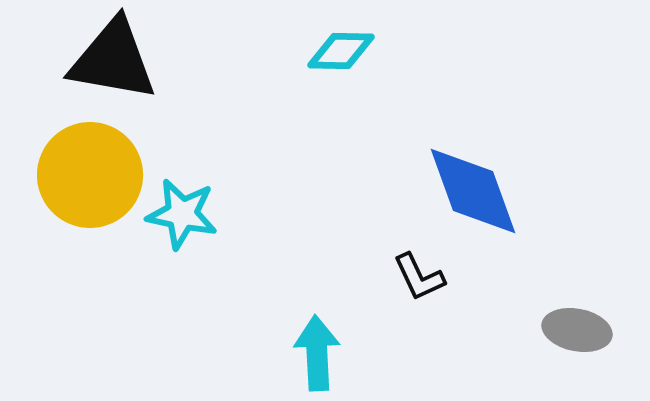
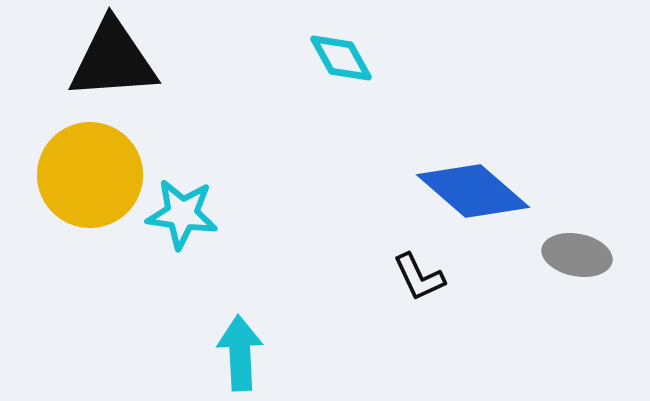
cyan diamond: moved 7 px down; rotated 60 degrees clockwise
black triangle: rotated 14 degrees counterclockwise
blue diamond: rotated 29 degrees counterclockwise
cyan star: rotated 4 degrees counterclockwise
gray ellipse: moved 75 px up
cyan arrow: moved 77 px left
